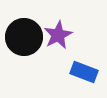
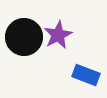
blue rectangle: moved 2 px right, 3 px down
